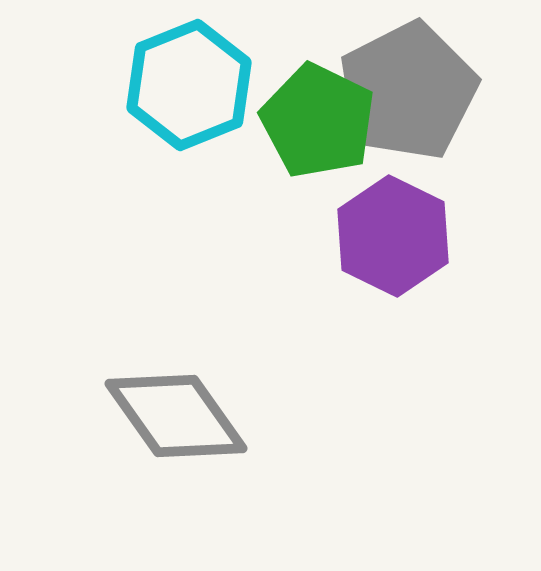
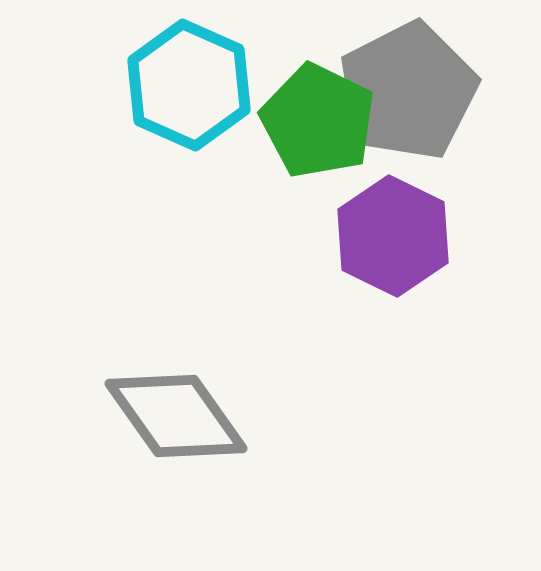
cyan hexagon: rotated 14 degrees counterclockwise
